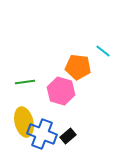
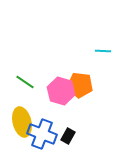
cyan line: rotated 35 degrees counterclockwise
orange pentagon: moved 2 px right, 18 px down
green line: rotated 42 degrees clockwise
yellow ellipse: moved 2 px left
black rectangle: rotated 21 degrees counterclockwise
